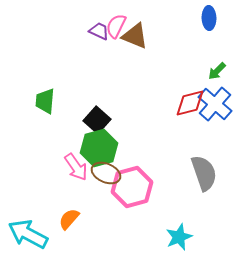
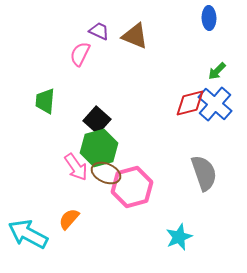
pink semicircle: moved 36 px left, 28 px down
